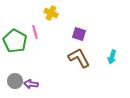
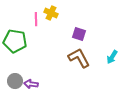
pink line: moved 1 px right, 13 px up; rotated 16 degrees clockwise
green pentagon: rotated 20 degrees counterclockwise
cyan arrow: rotated 16 degrees clockwise
